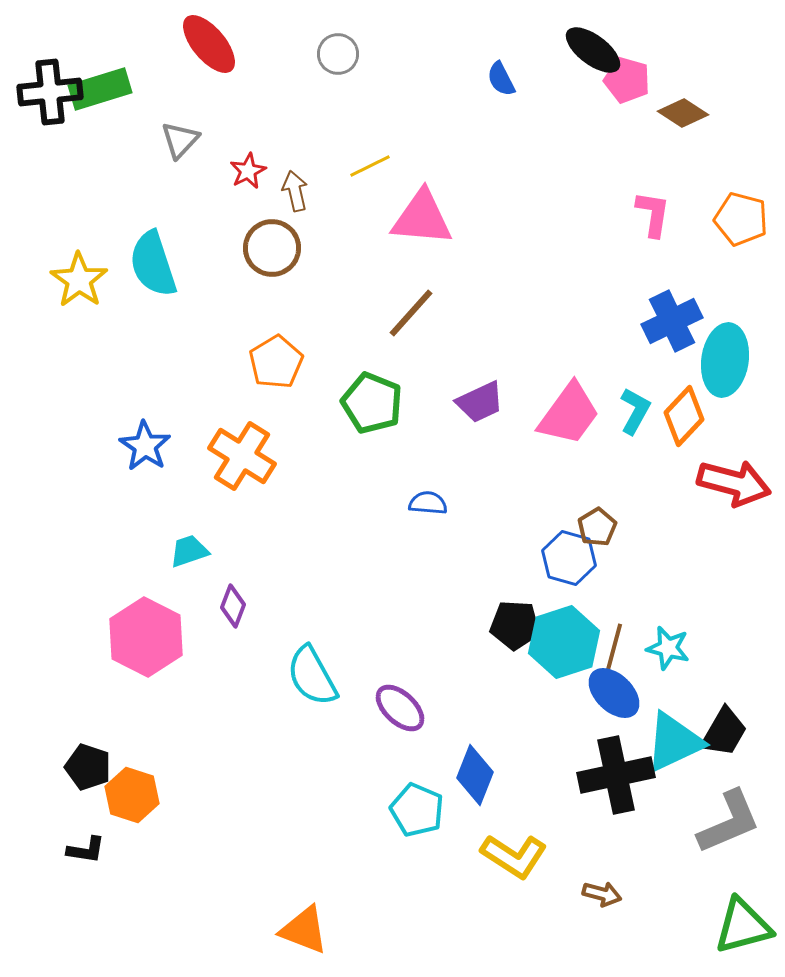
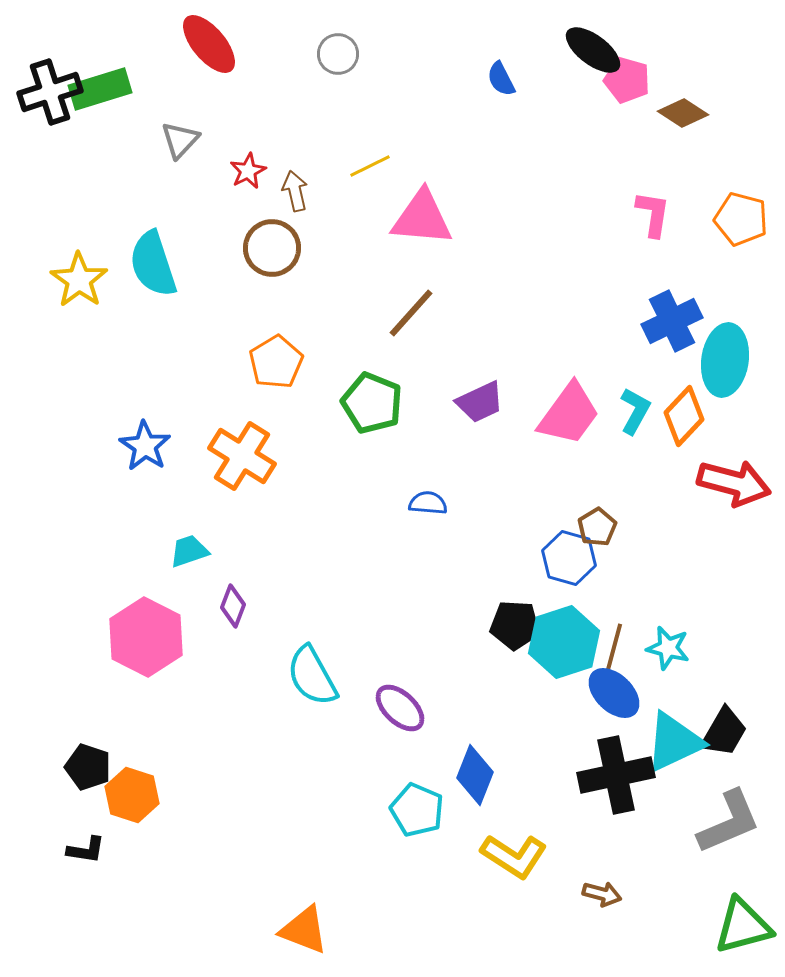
black cross at (50, 92): rotated 12 degrees counterclockwise
